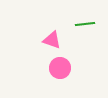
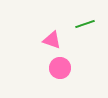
green line: rotated 12 degrees counterclockwise
